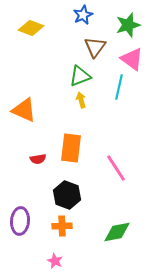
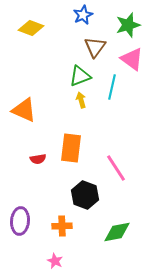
cyan line: moved 7 px left
black hexagon: moved 18 px right
